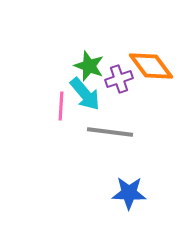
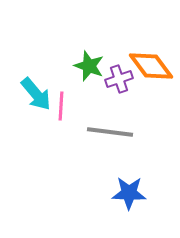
cyan arrow: moved 49 px left
